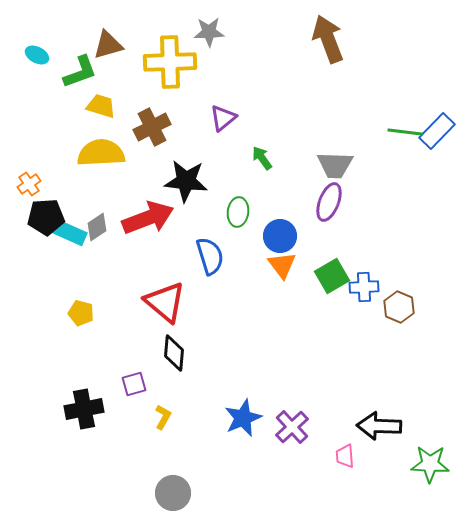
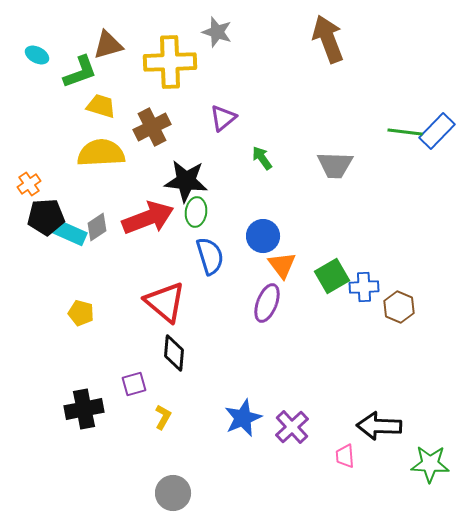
gray star: moved 8 px right; rotated 20 degrees clockwise
purple ellipse: moved 62 px left, 101 px down
green ellipse: moved 42 px left
blue circle: moved 17 px left
